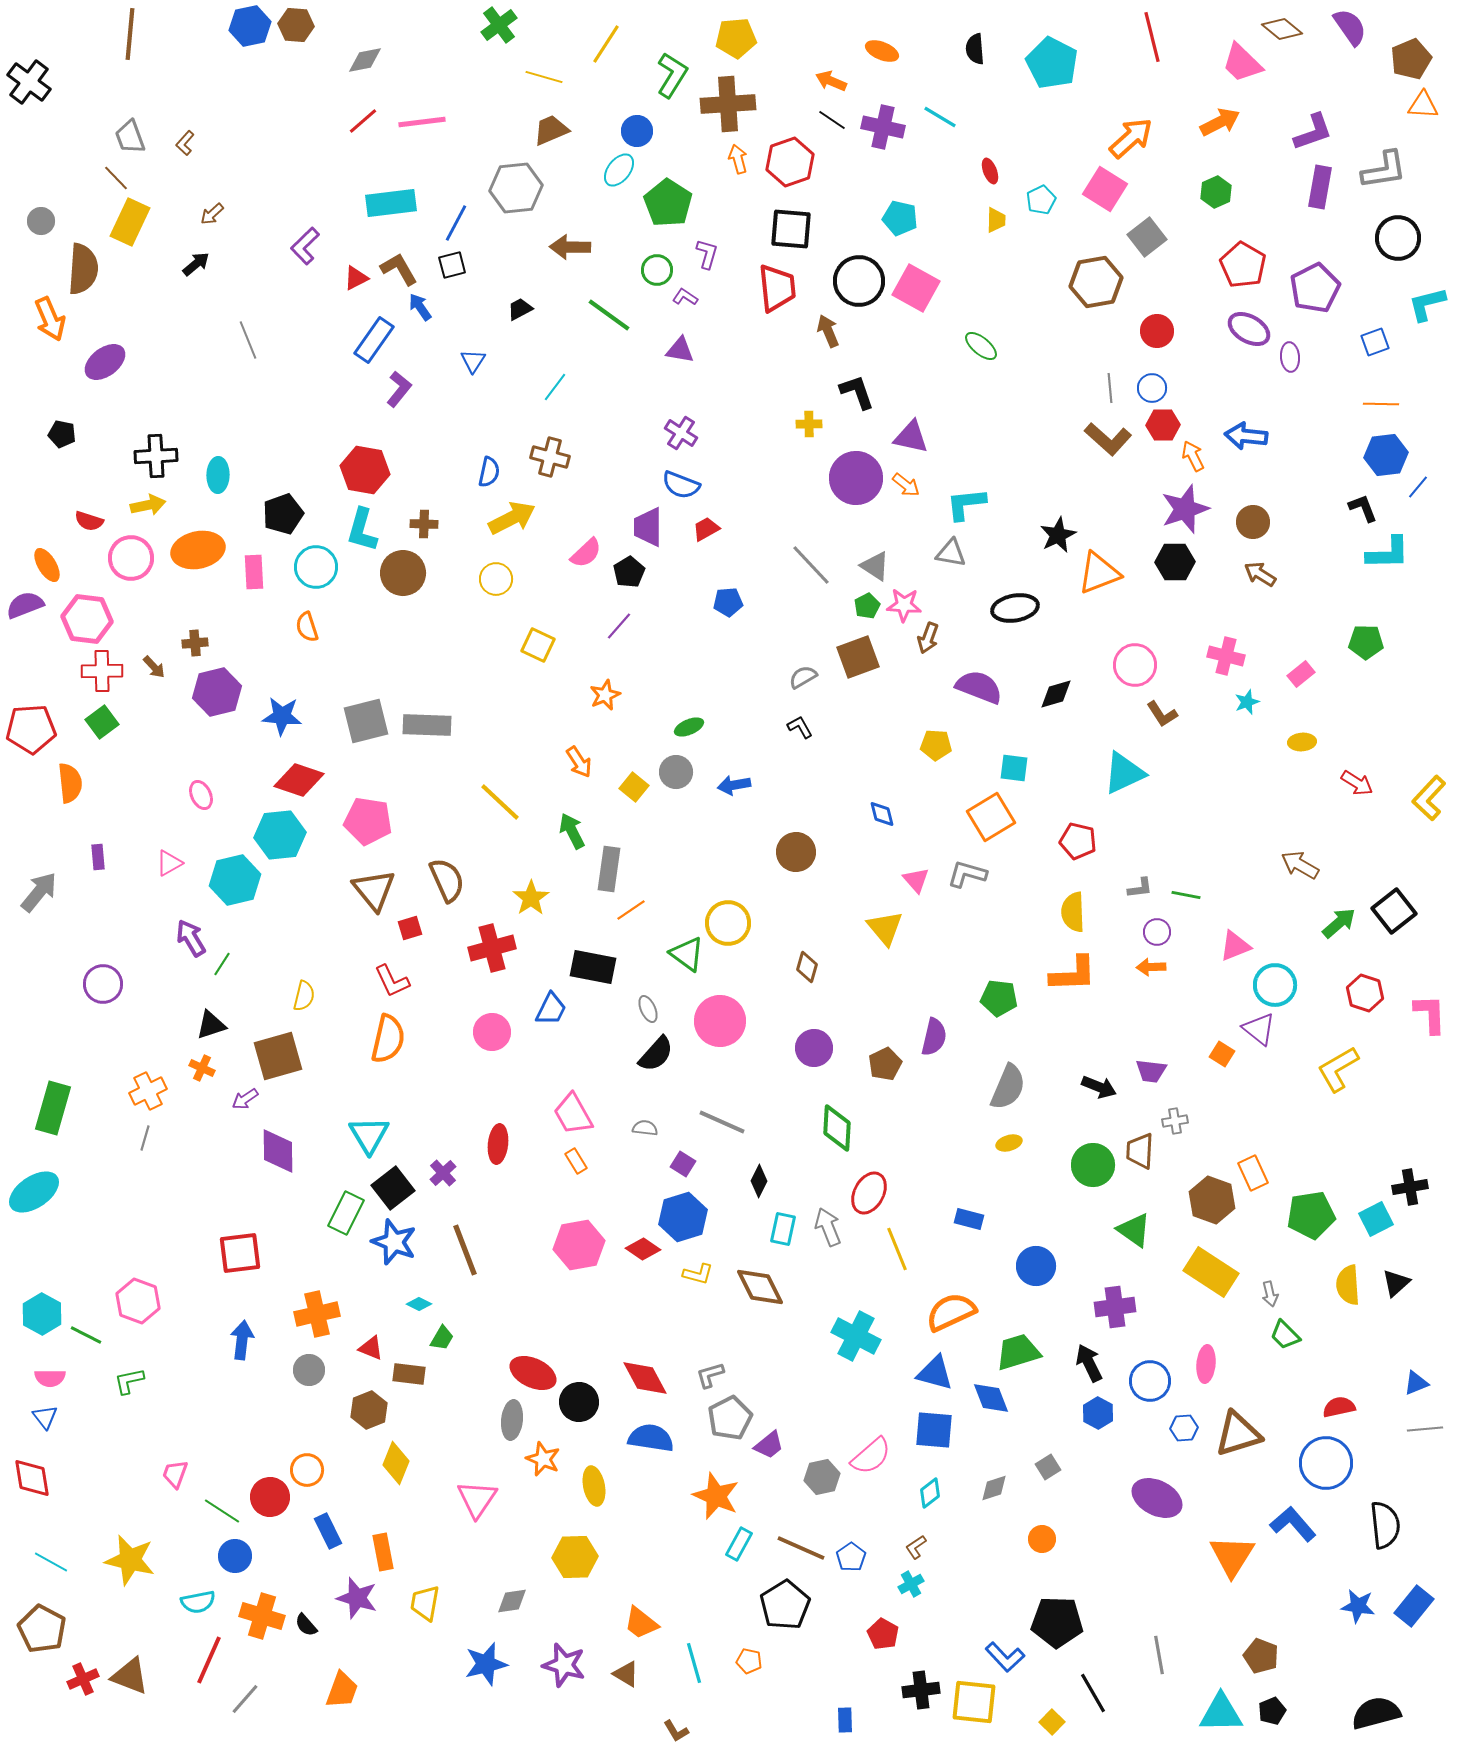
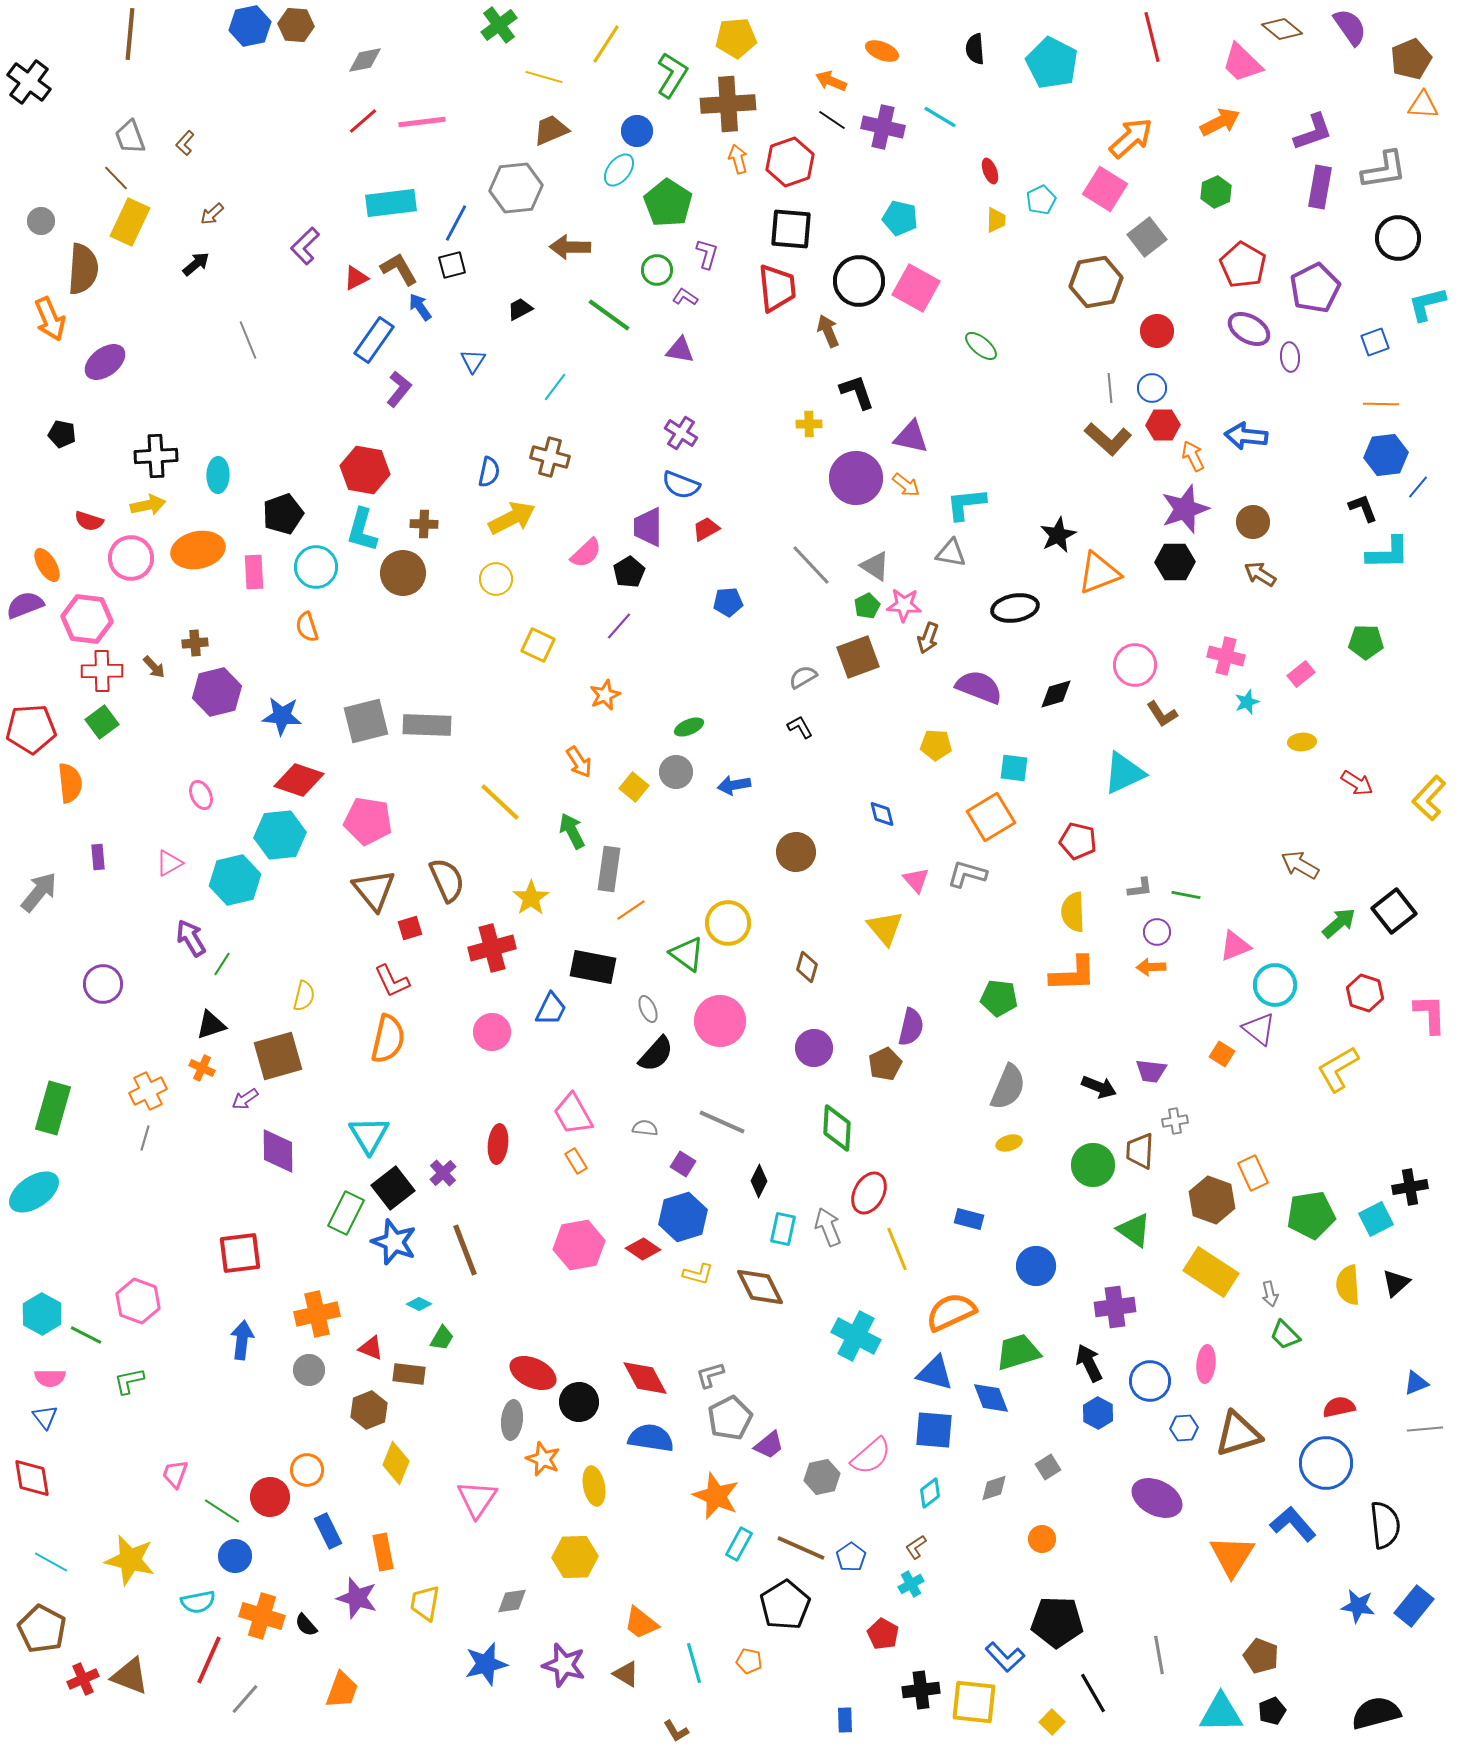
purple semicircle at (934, 1037): moved 23 px left, 10 px up
